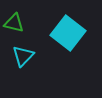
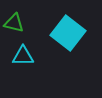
cyan triangle: rotated 45 degrees clockwise
